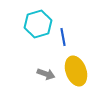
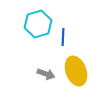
blue line: rotated 12 degrees clockwise
